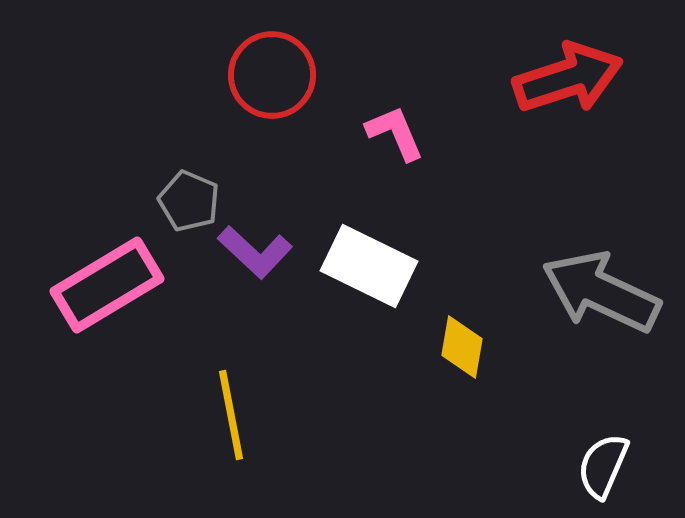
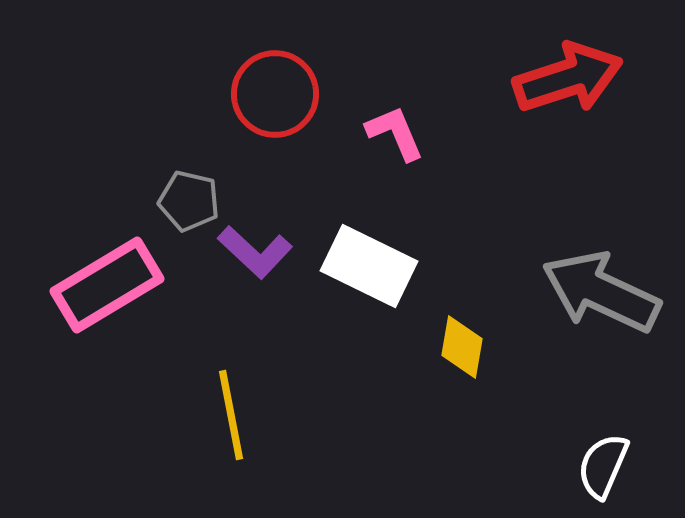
red circle: moved 3 px right, 19 px down
gray pentagon: rotated 10 degrees counterclockwise
